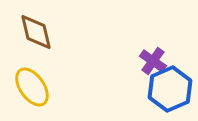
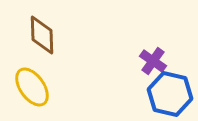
brown diamond: moved 6 px right, 3 px down; rotated 12 degrees clockwise
blue hexagon: moved 5 px down; rotated 24 degrees counterclockwise
